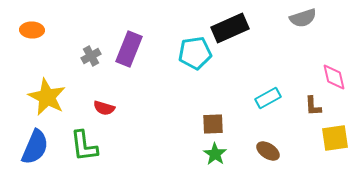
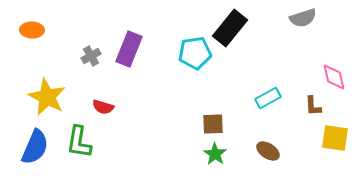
black rectangle: rotated 27 degrees counterclockwise
red semicircle: moved 1 px left, 1 px up
yellow square: rotated 16 degrees clockwise
green L-shape: moved 5 px left, 4 px up; rotated 16 degrees clockwise
